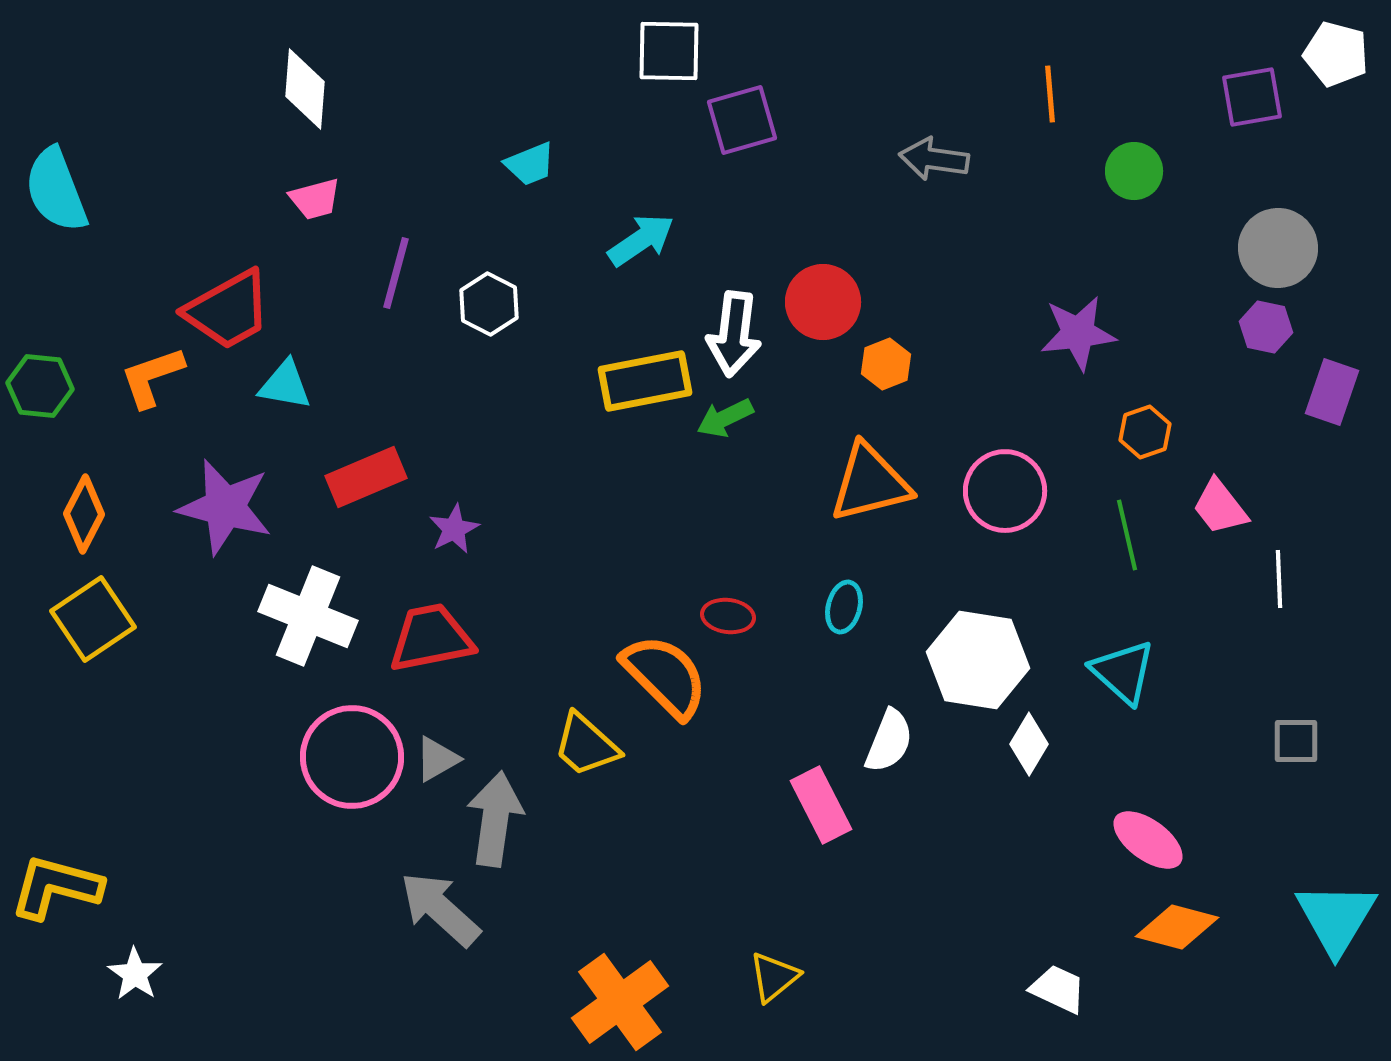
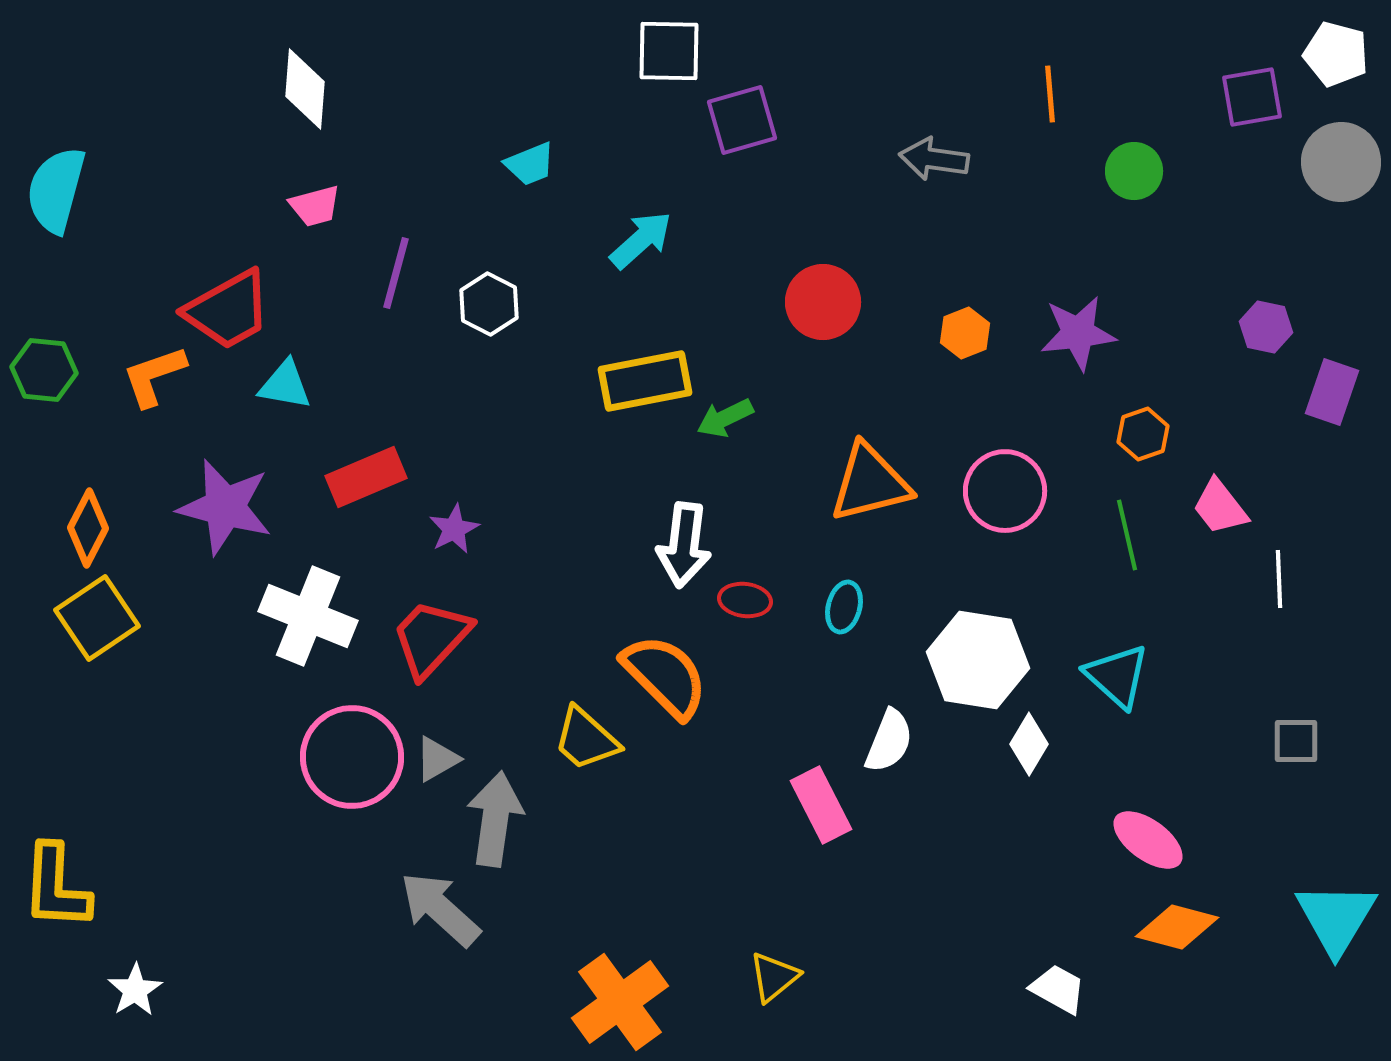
cyan semicircle at (56, 190): rotated 36 degrees clockwise
pink trapezoid at (315, 199): moved 7 px down
cyan arrow at (641, 240): rotated 8 degrees counterclockwise
gray circle at (1278, 248): moved 63 px right, 86 px up
white arrow at (734, 334): moved 50 px left, 211 px down
orange hexagon at (886, 364): moved 79 px right, 31 px up
orange L-shape at (152, 377): moved 2 px right, 1 px up
green hexagon at (40, 386): moved 4 px right, 16 px up
orange hexagon at (1145, 432): moved 2 px left, 2 px down
orange diamond at (84, 514): moved 4 px right, 14 px down
red ellipse at (728, 616): moved 17 px right, 16 px up
yellow square at (93, 619): moved 4 px right, 1 px up
red trapezoid at (431, 638): rotated 36 degrees counterclockwise
cyan triangle at (1123, 672): moved 6 px left, 4 px down
yellow trapezoid at (586, 745): moved 6 px up
yellow L-shape at (56, 887): rotated 102 degrees counterclockwise
white star at (135, 974): moved 16 px down; rotated 6 degrees clockwise
white trapezoid at (1058, 989): rotated 4 degrees clockwise
